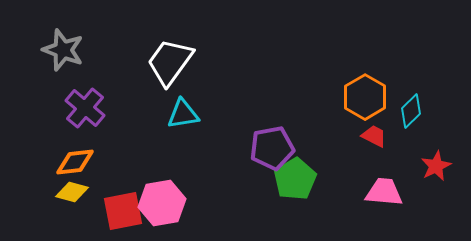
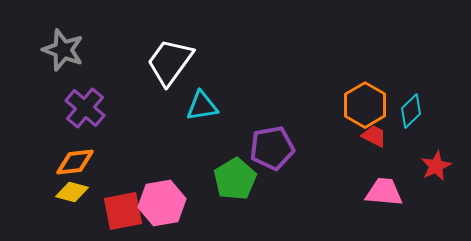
orange hexagon: moved 8 px down
cyan triangle: moved 19 px right, 8 px up
green pentagon: moved 60 px left
